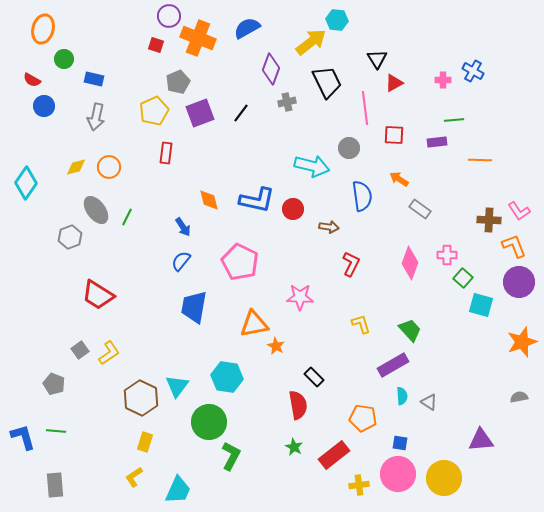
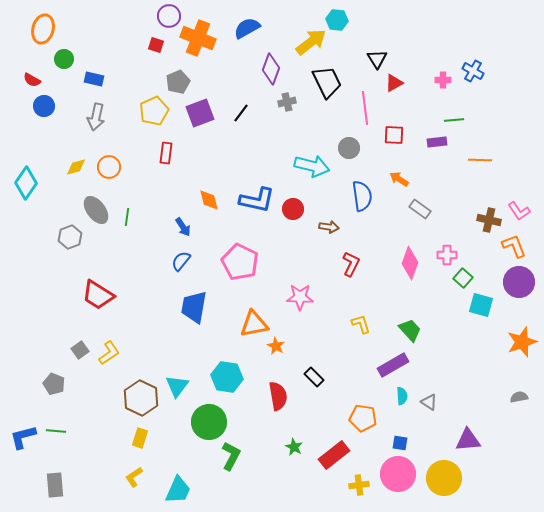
green line at (127, 217): rotated 18 degrees counterclockwise
brown cross at (489, 220): rotated 10 degrees clockwise
red semicircle at (298, 405): moved 20 px left, 9 px up
blue L-shape at (23, 437): rotated 88 degrees counterclockwise
purple triangle at (481, 440): moved 13 px left
yellow rectangle at (145, 442): moved 5 px left, 4 px up
